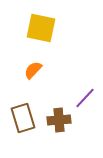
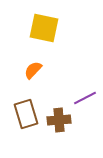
yellow square: moved 3 px right
purple line: rotated 20 degrees clockwise
brown rectangle: moved 3 px right, 4 px up
